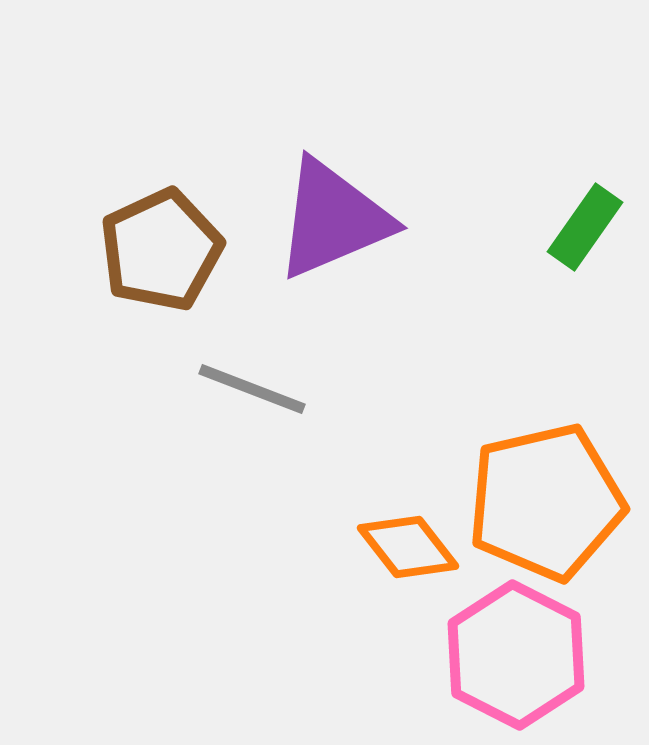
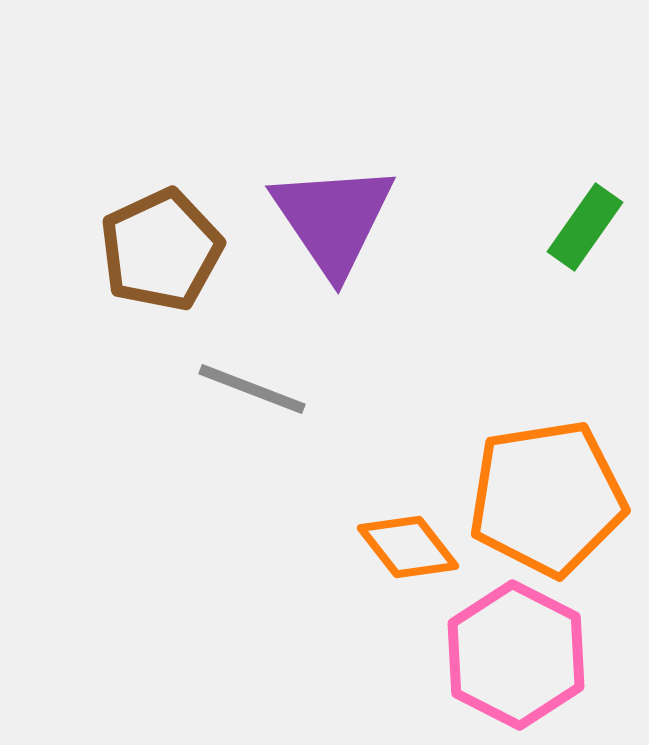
purple triangle: rotated 41 degrees counterclockwise
orange pentagon: moved 1 px right, 4 px up; rotated 4 degrees clockwise
